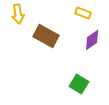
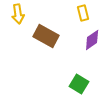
yellow rectangle: rotated 56 degrees clockwise
